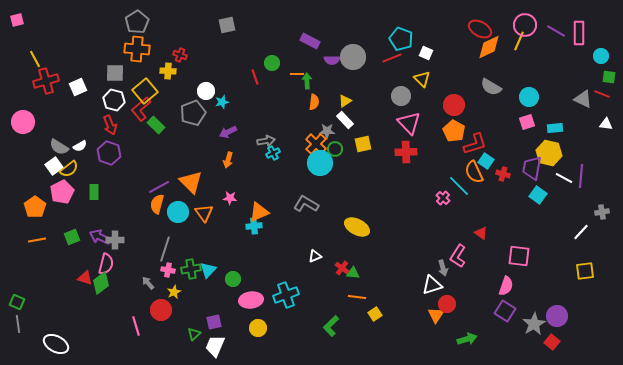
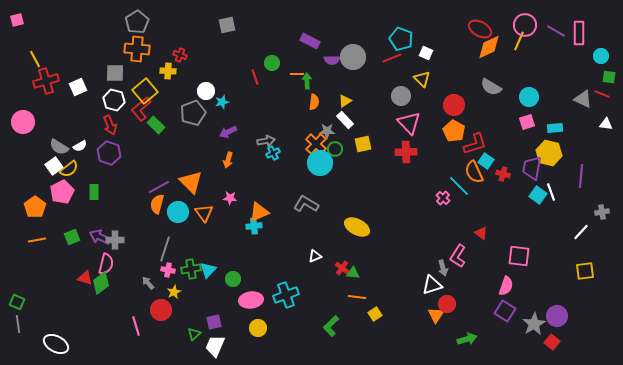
white line at (564, 178): moved 13 px left, 14 px down; rotated 42 degrees clockwise
